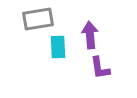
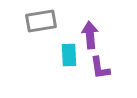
gray rectangle: moved 3 px right, 2 px down
cyan rectangle: moved 11 px right, 8 px down
